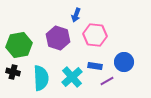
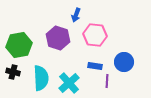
cyan cross: moved 3 px left, 6 px down
purple line: rotated 56 degrees counterclockwise
